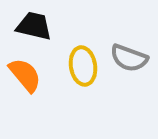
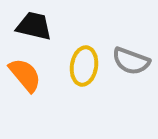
gray semicircle: moved 2 px right, 3 px down
yellow ellipse: moved 1 px right; rotated 18 degrees clockwise
